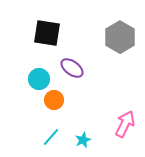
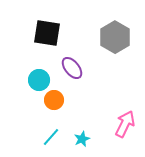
gray hexagon: moved 5 px left
purple ellipse: rotated 15 degrees clockwise
cyan circle: moved 1 px down
cyan star: moved 1 px left, 1 px up
